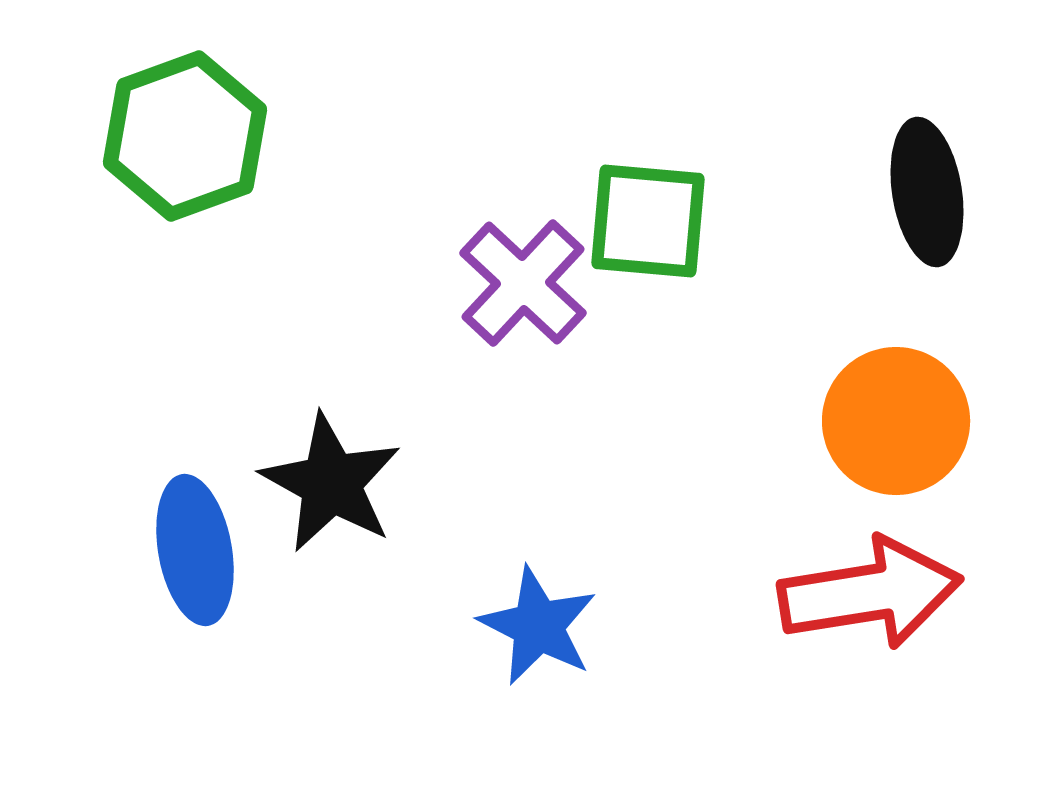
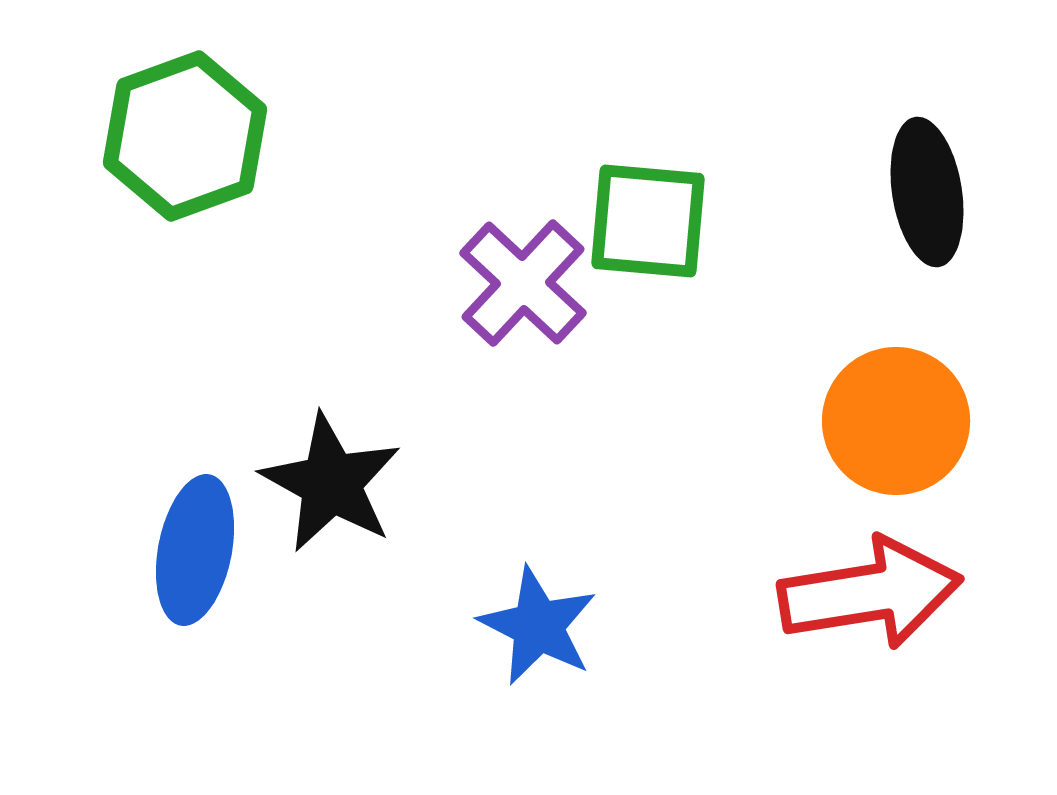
blue ellipse: rotated 21 degrees clockwise
